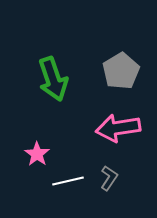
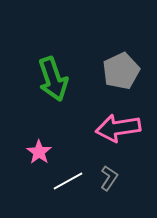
gray pentagon: rotated 6 degrees clockwise
pink star: moved 2 px right, 2 px up
white line: rotated 16 degrees counterclockwise
